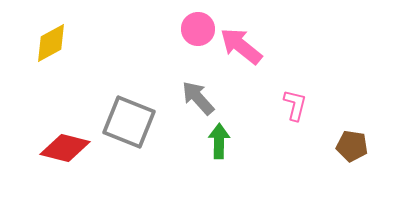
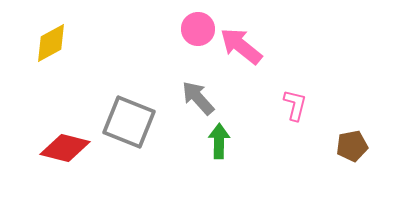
brown pentagon: rotated 20 degrees counterclockwise
